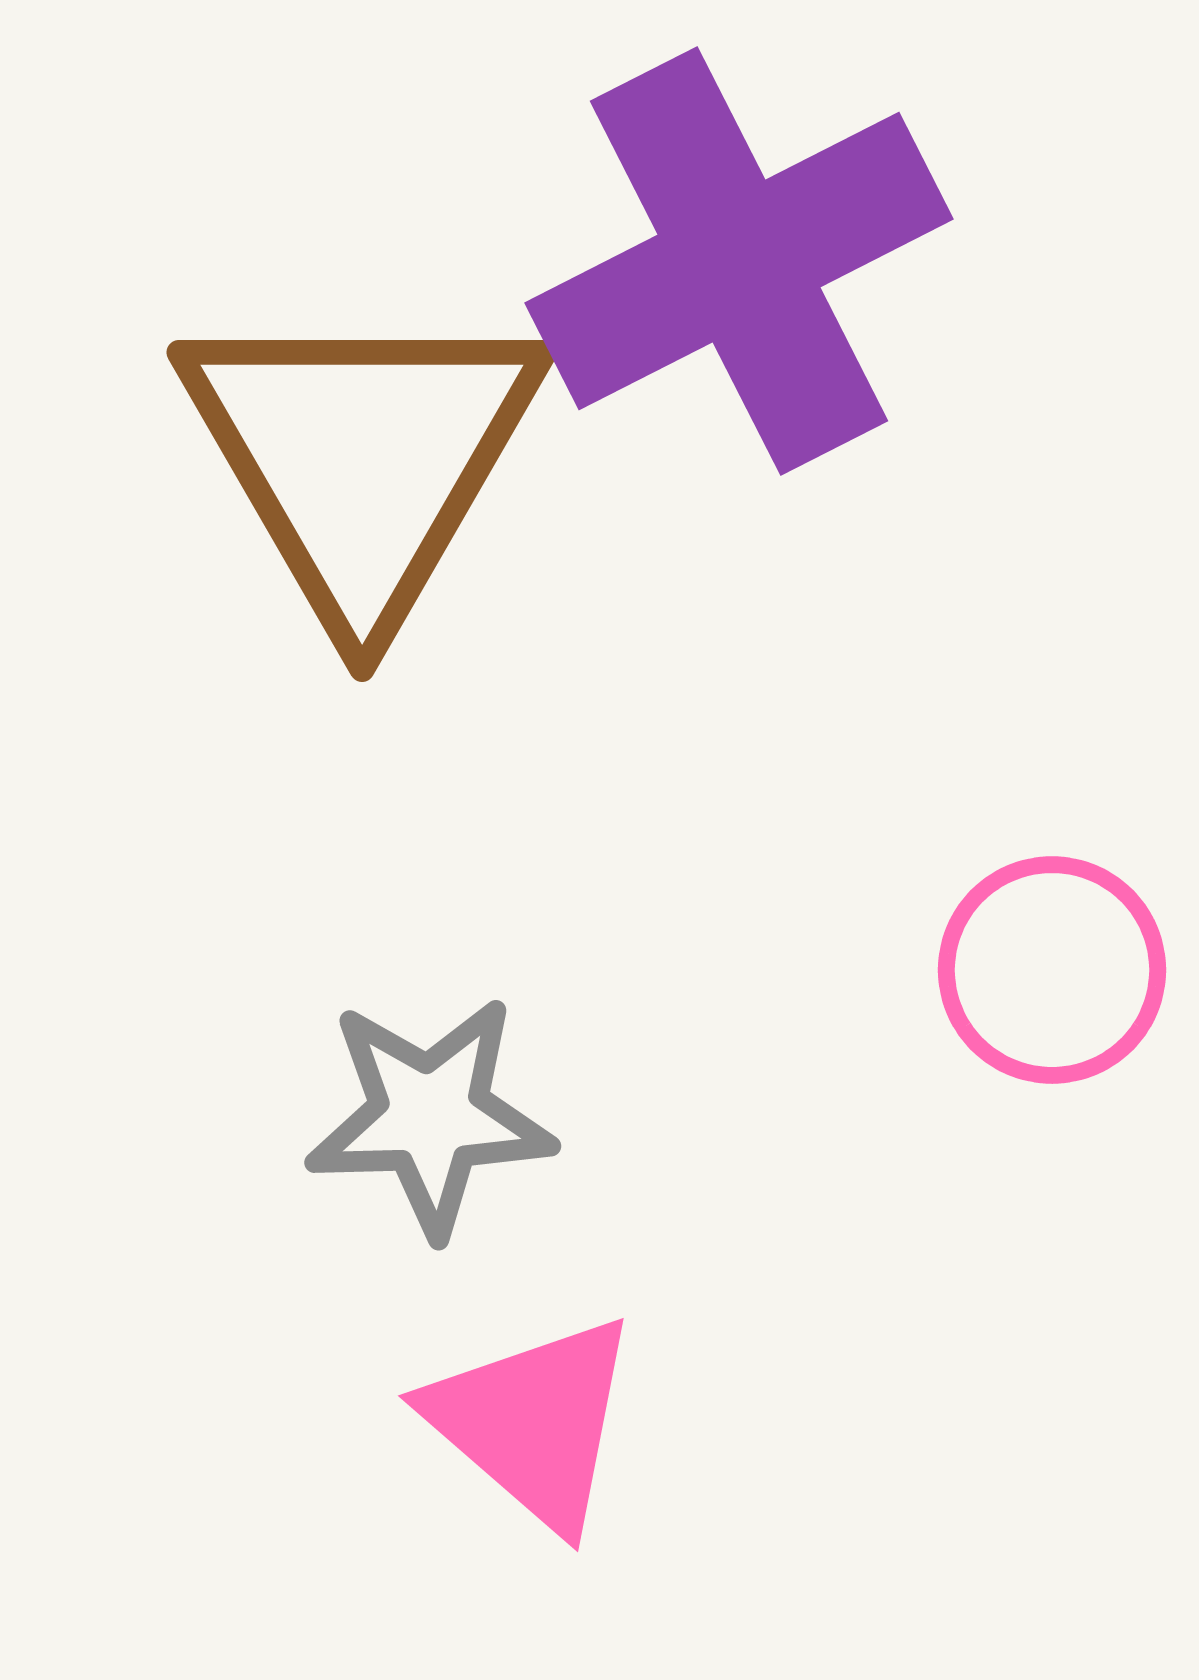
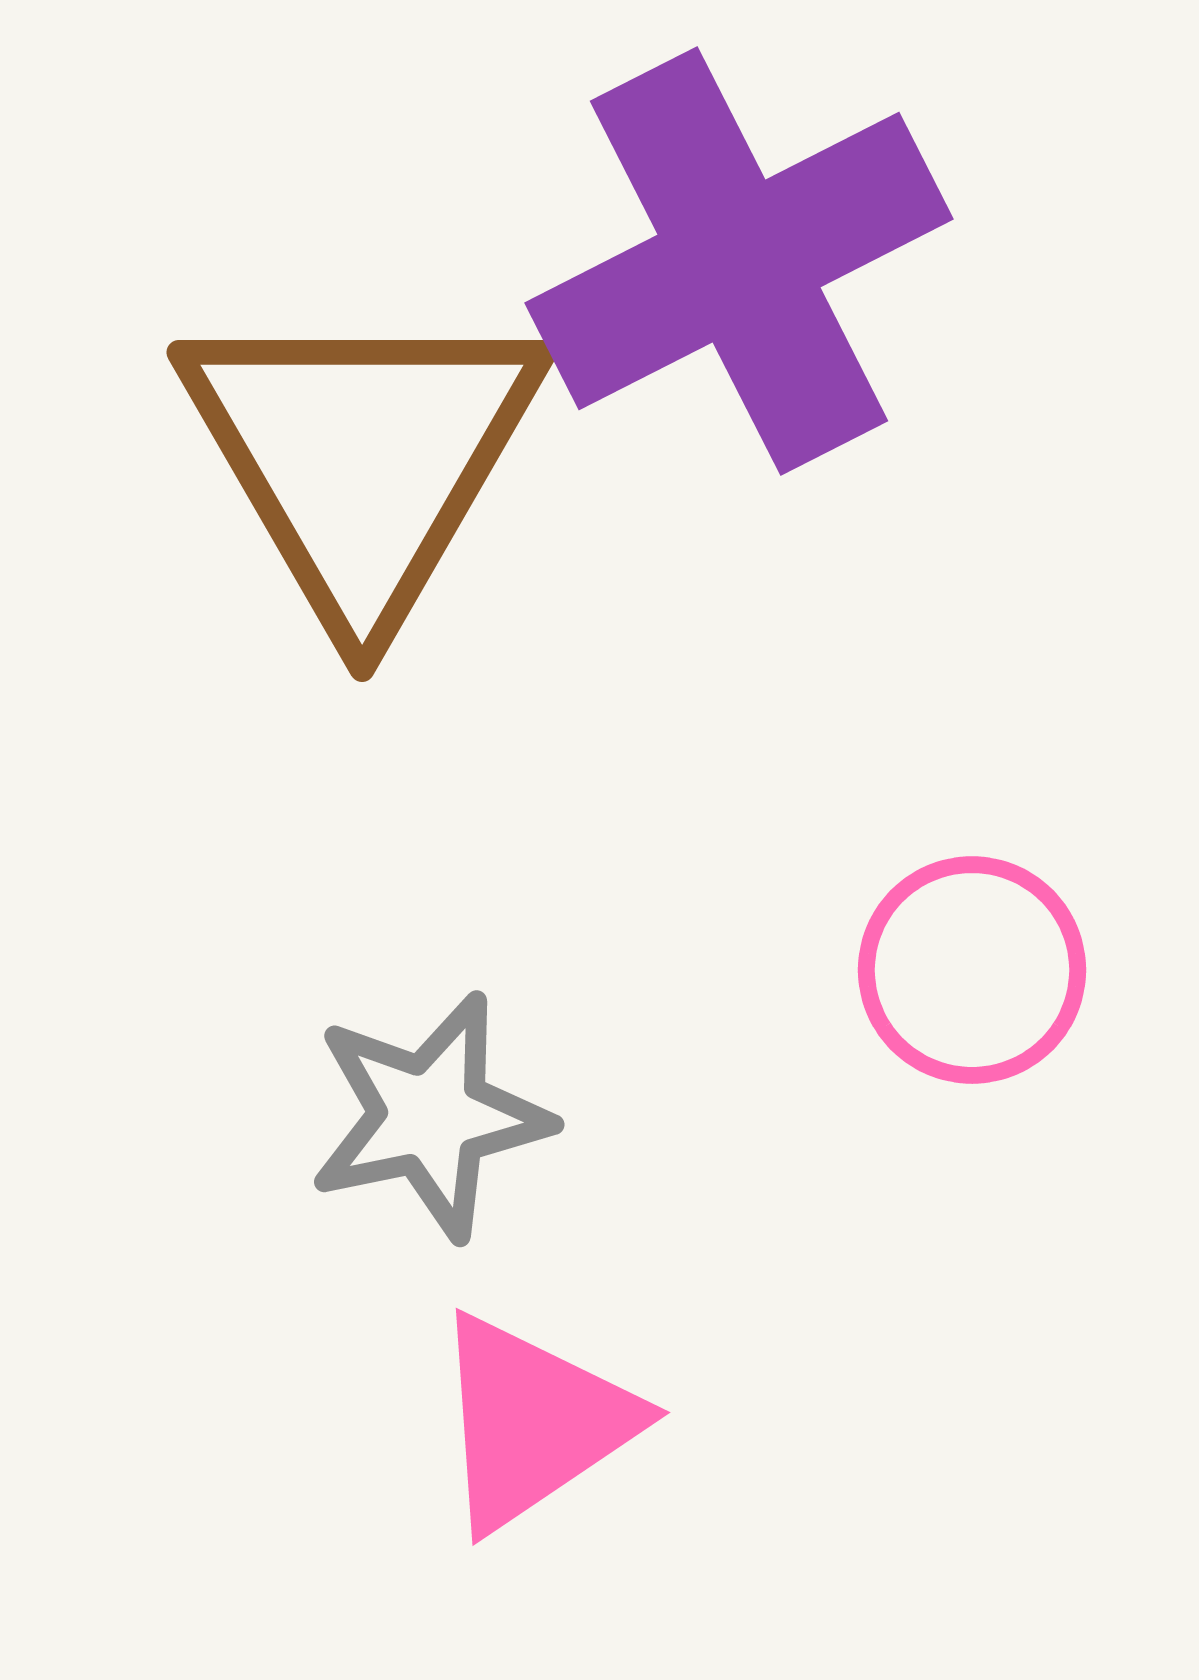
pink circle: moved 80 px left
gray star: rotated 10 degrees counterclockwise
pink triangle: rotated 45 degrees clockwise
